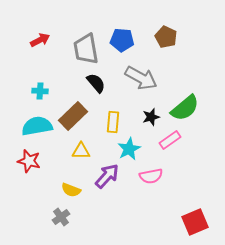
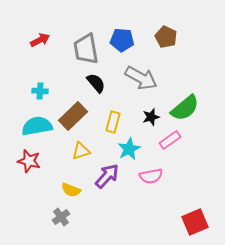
yellow rectangle: rotated 10 degrees clockwise
yellow triangle: rotated 18 degrees counterclockwise
